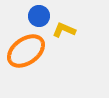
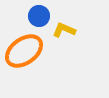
orange ellipse: moved 2 px left
